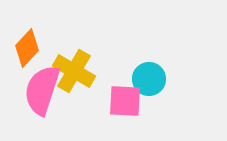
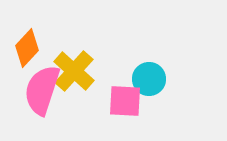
yellow cross: rotated 12 degrees clockwise
